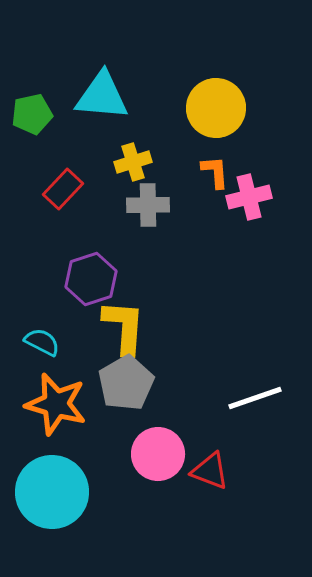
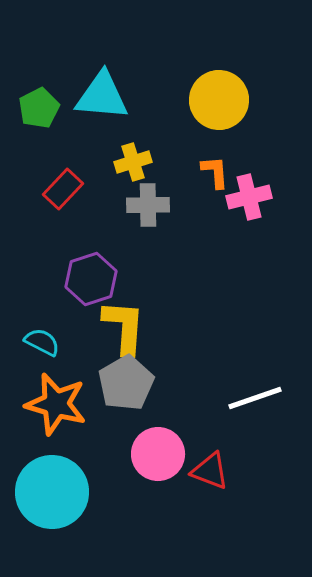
yellow circle: moved 3 px right, 8 px up
green pentagon: moved 7 px right, 6 px up; rotated 15 degrees counterclockwise
